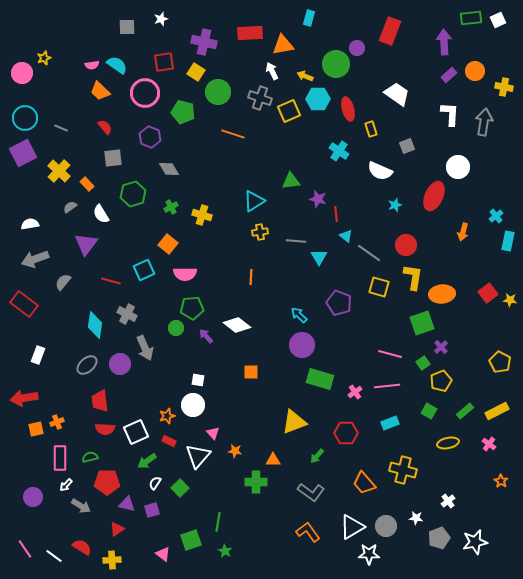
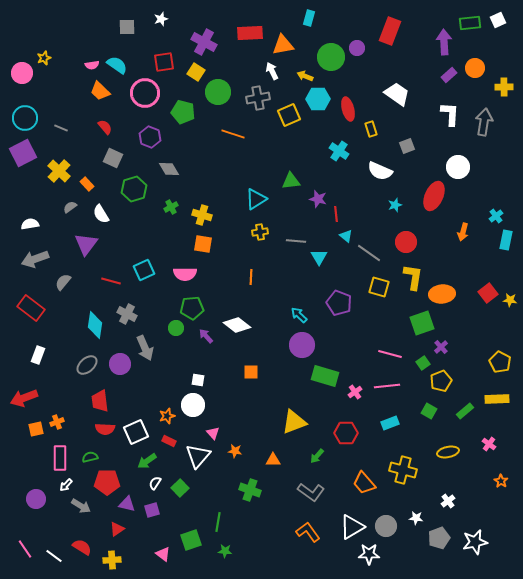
green rectangle at (471, 18): moved 1 px left, 5 px down
purple cross at (204, 42): rotated 15 degrees clockwise
green circle at (336, 64): moved 5 px left, 7 px up
orange circle at (475, 71): moved 3 px up
yellow cross at (504, 87): rotated 12 degrees counterclockwise
gray cross at (260, 98): moved 2 px left; rotated 30 degrees counterclockwise
yellow square at (289, 111): moved 4 px down
gray square at (113, 158): rotated 30 degrees clockwise
green hexagon at (133, 194): moved 1 px right, 5 px up
cyan triangle at (254, 201): moved 2 px right, 2 px up
cyan rectangle at (508, 241): moved 2 px left, 1 px up
orange square at (168, 244): moved 35 px right; rotated 30 degrees counterclockwise
red circle at (406, 245): moved 3 px up
red rectangle at (24, 304): moved 7 px right, 4 px down
green rectangle at (320, 379): moved 5 px right, 3 px up
red arrow at (24, 398): rotated 12 degrees counterclockwise
yellow rectangle at (497, 411): moved 12 px up; rotated 25 degrees clockwise
yellow ellipse at (448, 443): moved 9 px down
green cross at (256, 482): moved 6 px left, 8 px down; rotated 20 degrees clockwise
purple circle at (33, 497): moved 3 px right, 2 px down
green star at (225, 551): rotated 24 degrees counterclockwise
